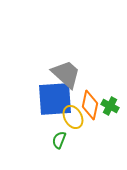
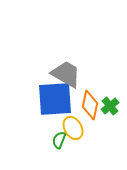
gray trapezoid: rotated 12 degrees counterclockwise
green cross: rotated 24 degrees clockwise
yellow ellipse: moved 11 px down
